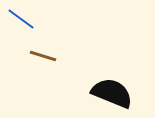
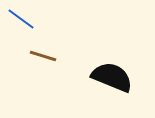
black semicircle: moved 16 px up
